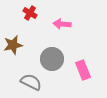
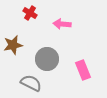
gray circle: moved 5 px left
gray semicircle: moved 1 px down
